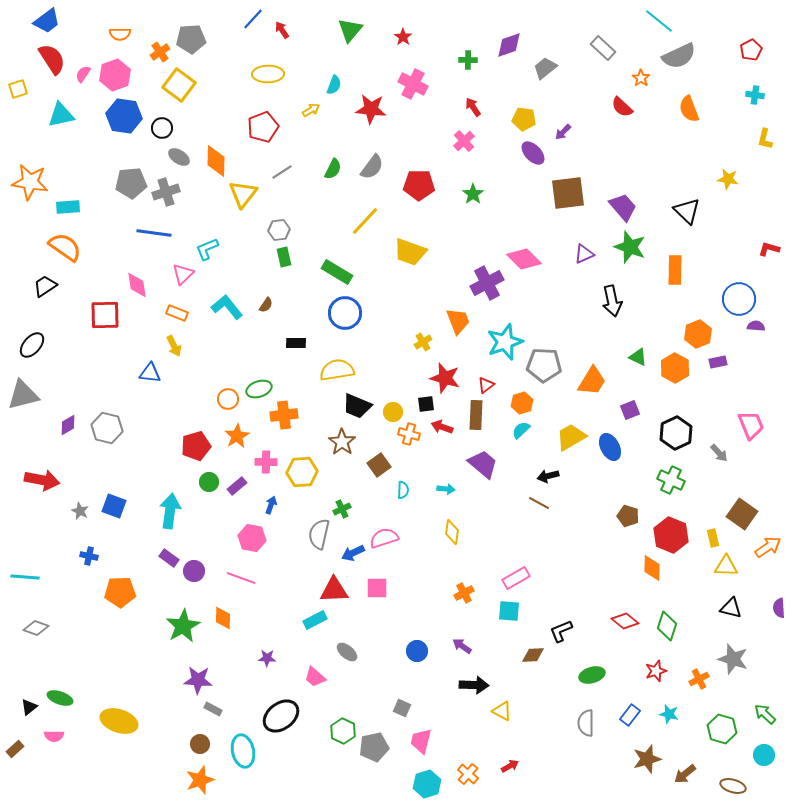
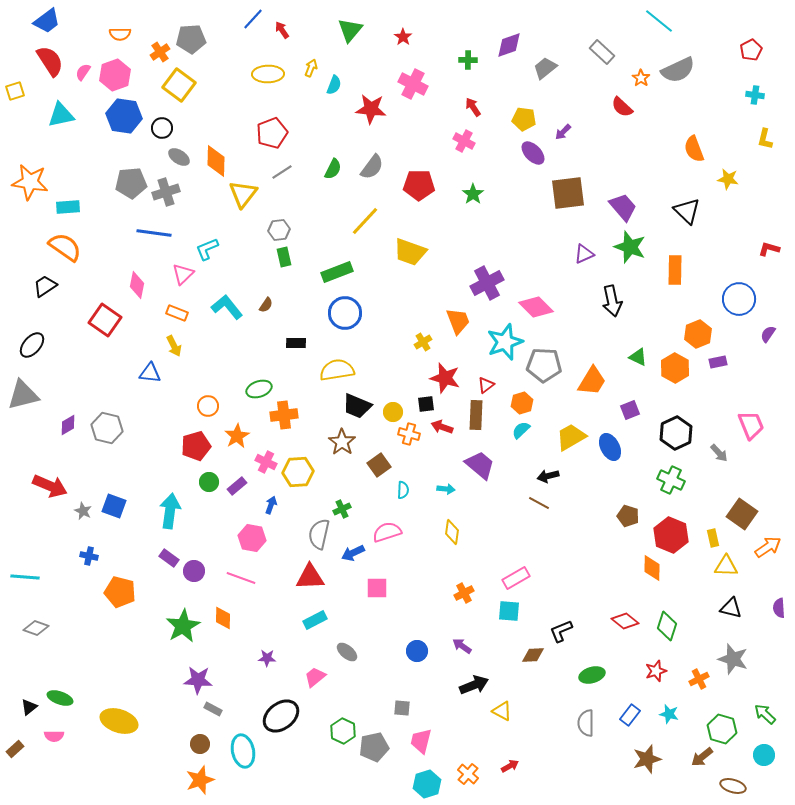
gray rectangle at (603, 48): moved 1 px left, 4 px down
gray semicircle at (679, 56): moved 1 px left, 14 px down
red semicircle at (52, 59): moved 2 px left, 2 px down
pink semicircle at (83, 74): moved 2 px up
yellow square at (18, 89): moved 3 px left, 2 px down
orange semicircle at (689, 109): moved 5 px right, 40 px down
yellow arrow at (311, 110): moved 42 px up; rotated 36 degrees counterclockwise
red pentagon at (263, 127): moved 9 px right, 6 px down
pink cross at (464, 141): rotated 20 degrees counterclockwise
pink diamond at (524, 259): moved 12 px right, 48 px down
green rectangle at (337, 272): rotated 52 degrees counterclockwise
pink diamond at (137, 285): rotated 20 degrees clockwise
red square at (105, 315): moved 5 px down; rotated 36 degrees clockwise
purple semicircle at (756, 326): moved 12 px right, 8 px down; rotated 60 degrees counterclockwise
orange circle at (228, 399): moved 20 px left, 7 px down
pink cross at (266, 462): rotated 25 degrees clockwise
purple trapezoid at (483, 464): moved 3 px left, 1 px down
yellow hexagon at (302, 472): moved 4 px left
red arrow at (42, 480): moved 8 px right, 6 px down; rotated 12 degrees clockwise
gray star at (80, 511): moved 3 px right
pink semicircle at (384, 538): moved 3 px right, 6 px up
red triangle at (334, 590): moved 24 px left, 13 px up
orange pentagon at (120, 592): rotated 16 degrees clockwise
pink trapezoid at (315, 677): rotated 100 degrees clockwise
black arrow at (474, 685): rotated 24 degrees counterclockwise
gray square at (402, 708): rotated 18 degrees counterclockwise
brown arrow at (685, 774): moved 17 px right, 17 px up
